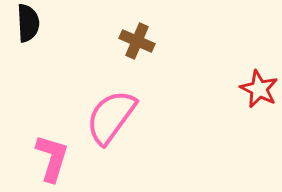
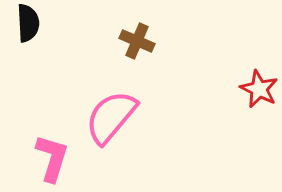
pink semicircle: rotated 4 degrees clockwise
